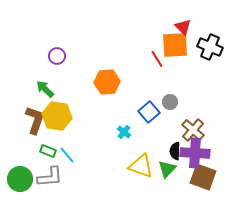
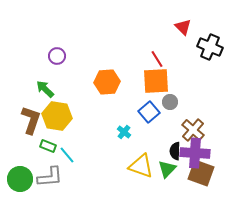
orange square: moved 19 px left, 36 px down
brown L-shape: moved 4 px left
green rectangle: moved 5 px up
brown square: moved 2 px left, 4 px up
